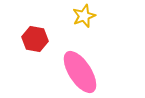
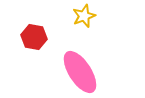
red hexagon: moved 1 px left, 2 px up
